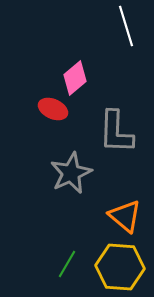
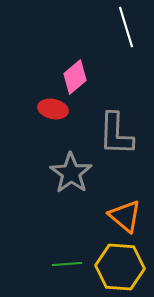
white line: moved 1 px down
pink diamond: moved 1 px up
red ellipse: rotated 12 degrees counterclockwise
gray L-shape: moved 2 px down
gray star: rotated 12 degrees counterclockwise
green line: rotated 56 degrees clockwise
